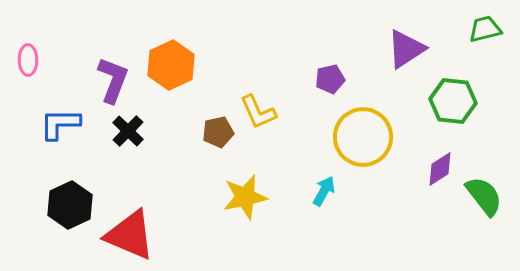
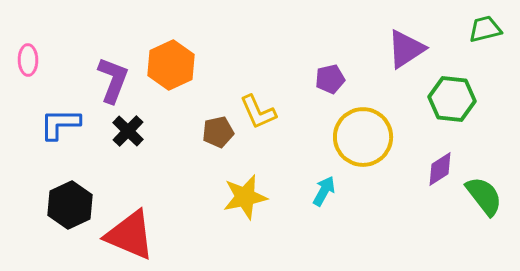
green hexagon: moved 1 px left, 2 px up
